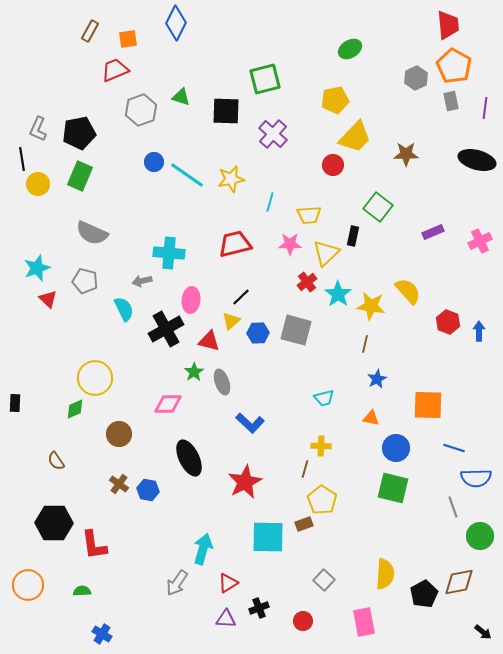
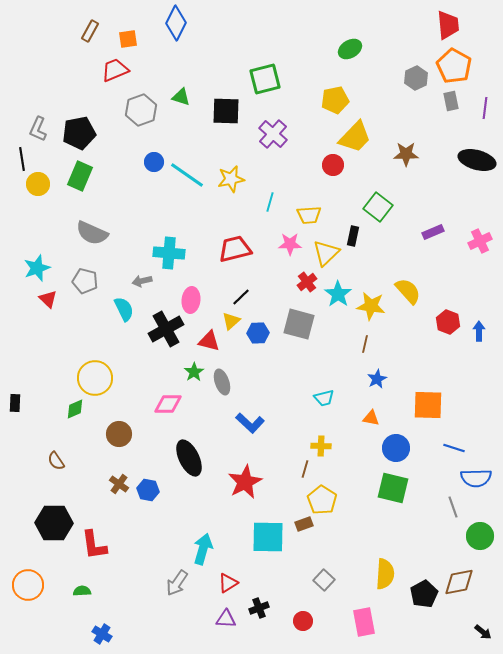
red trapezoid at (235, 244): moved 5 px down
gray square at (296, 330): moved 3 px right, 6 px up
